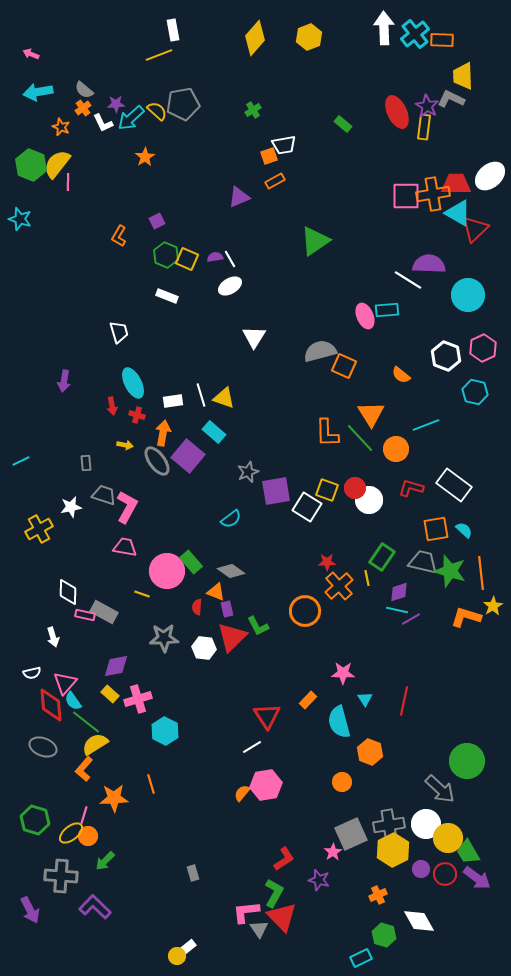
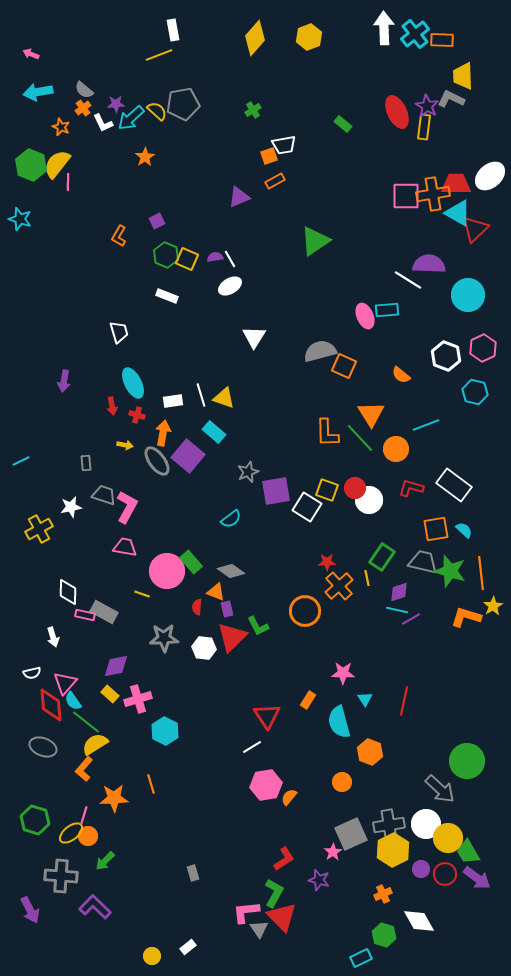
orange rectangle at (308, 700): rotated 12 degrees counterclockwise
orange semicircle at (242, 793): moved 47 px right, 4 px down
orange cross at (378, 895): moved 5 px right, 1 px up
yellow circle at (177, 956): moved 25 px left
